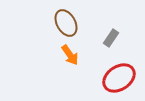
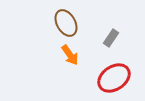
red ellipse: moved 5 px left
